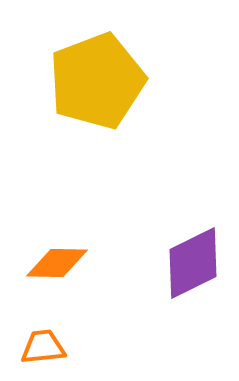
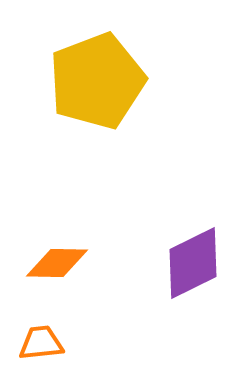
orange trapezoid: moved 2 px left, 4 px up
